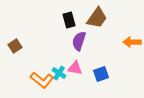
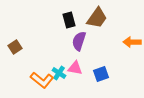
brown square: moved 1 px down
